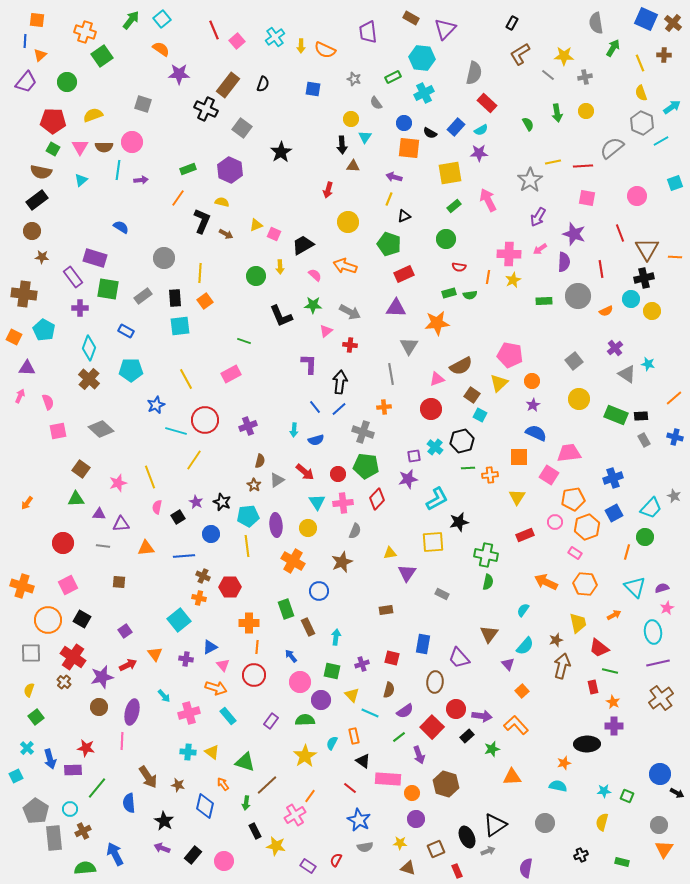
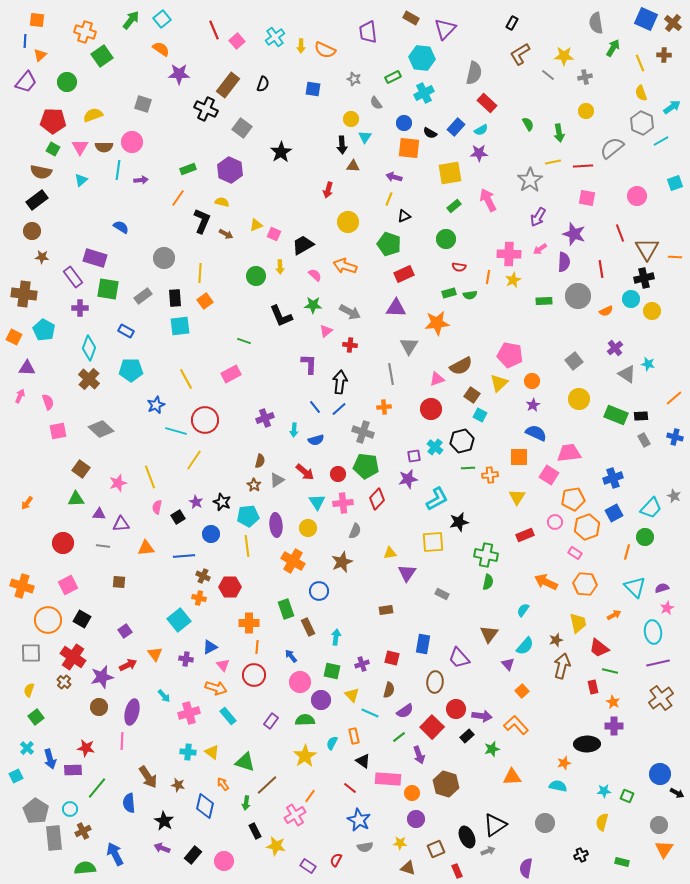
green arrow at (557, 113): moved 2 px right, 20 px down
purple cross at (248, 426): moved 17 px right, 8 px up
